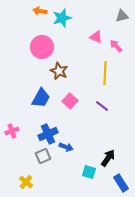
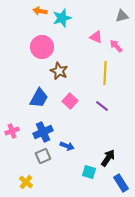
blue trapezoid: moved 2 px left
blue cross: moved 5 px left, 2 px up
blue arrow: moved 1 px right, 1 px up
